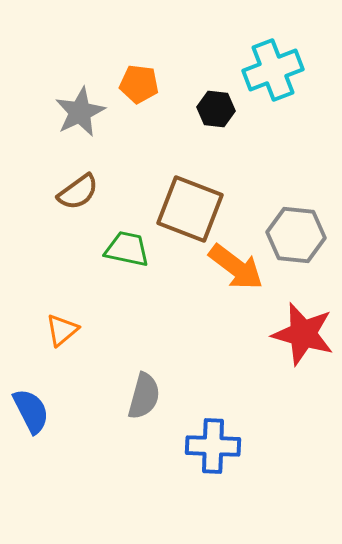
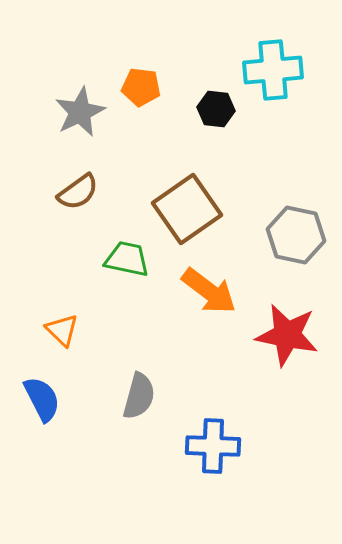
cyan cross: rotated 16 degrees clockwise
orange pentagon: moved 2 px right, 3 px down
brown square: moved 3 px left; rotated 34 degrees clockwise
gray hexagon: rotated 6 degrees clockwise
green trapezoid: moved 10 px down
orange arrow: moved 27 px left, 24 px down
orange triangle: rotated 36 degrees counterclockwise
red star: moved 16 px left, 1 px down; rotated 4 degrees counterclockwise
gray semicircle: moved 5 px left
blue semicircle: moved 11 px right, 12 px up
